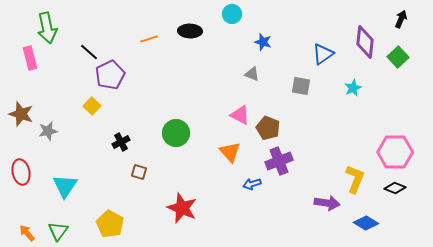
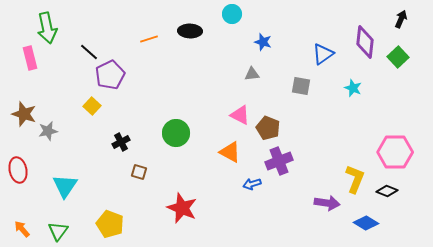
gray triangle: rotated 28 degrees counterclockwise
cyan star: rotated 24 degrees counterclockwise
brown star: moved 3 px right
orange triangle: rotated 20 degrees counterclockwise
red ellipse: moved 3 px left, 2 px up
black diamond: moved 8 px left, 3 px down
yellow pentagon: rotated 8 degrees counterclockwise
orange arrow: moved 5 px left, 4 px up
